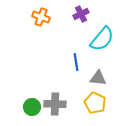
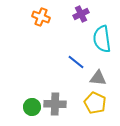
cyan semicircle: rotated 132 degrees clockwise
blue line: rotated 42 degrees counterclockwise
